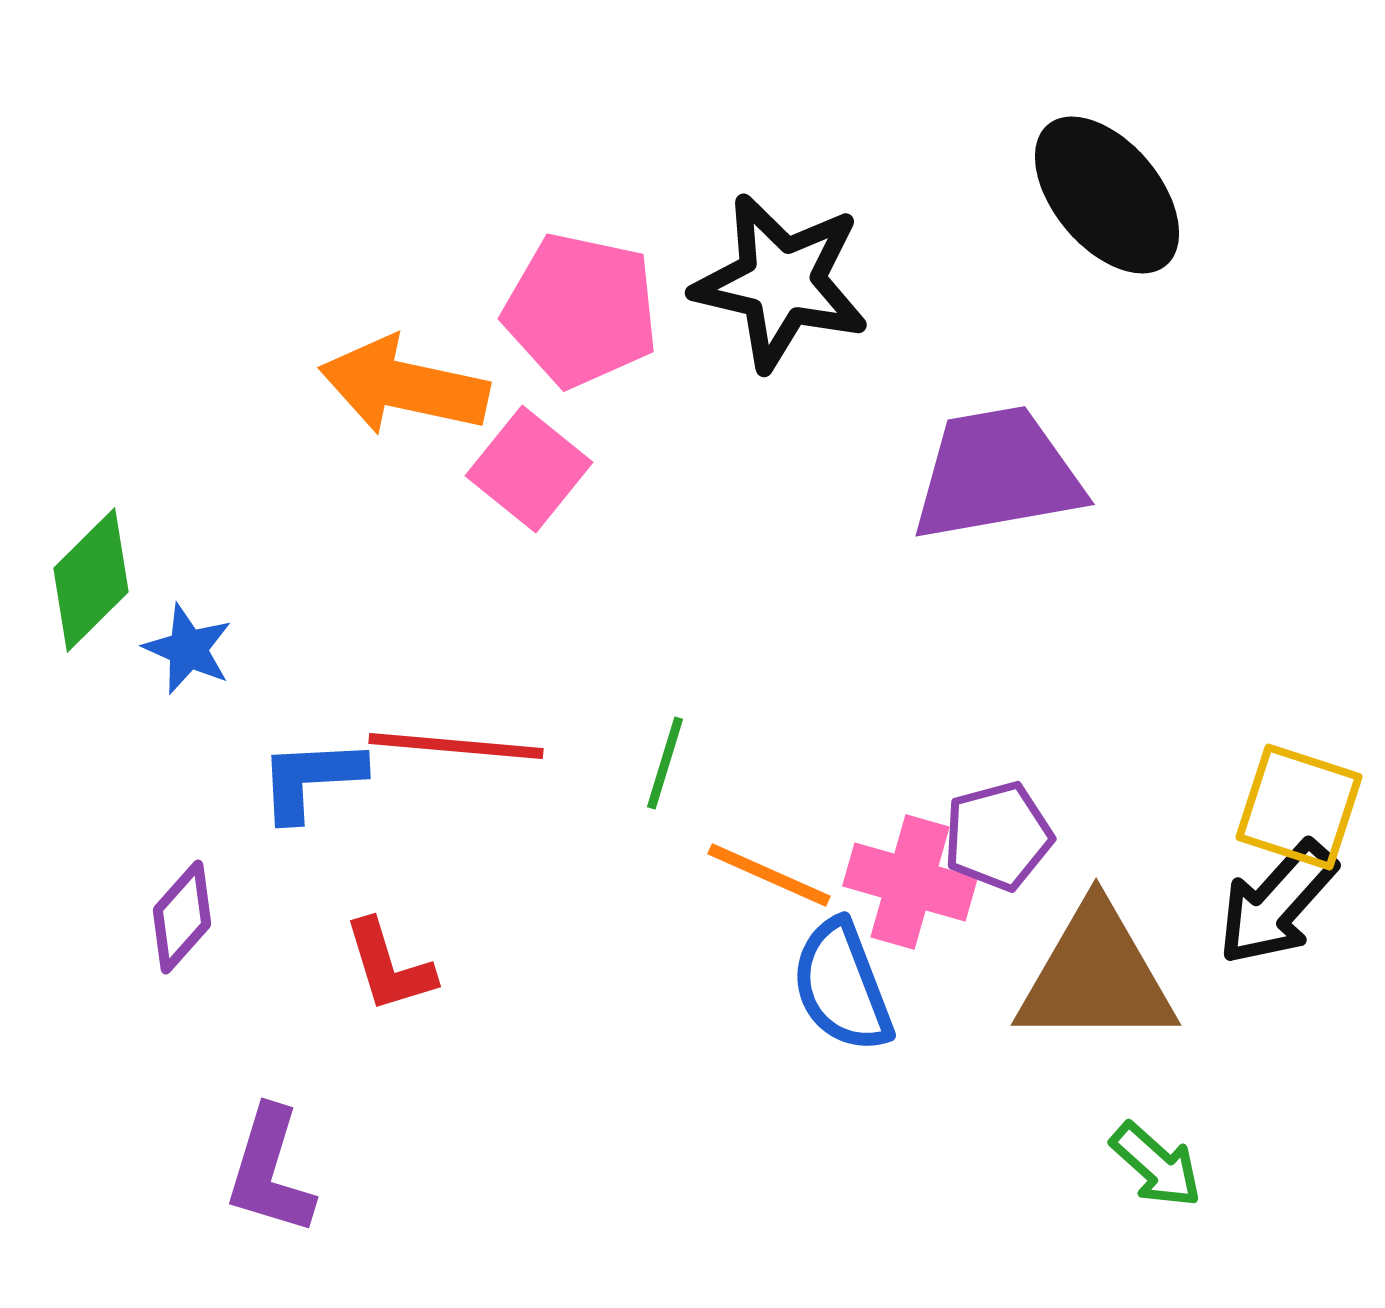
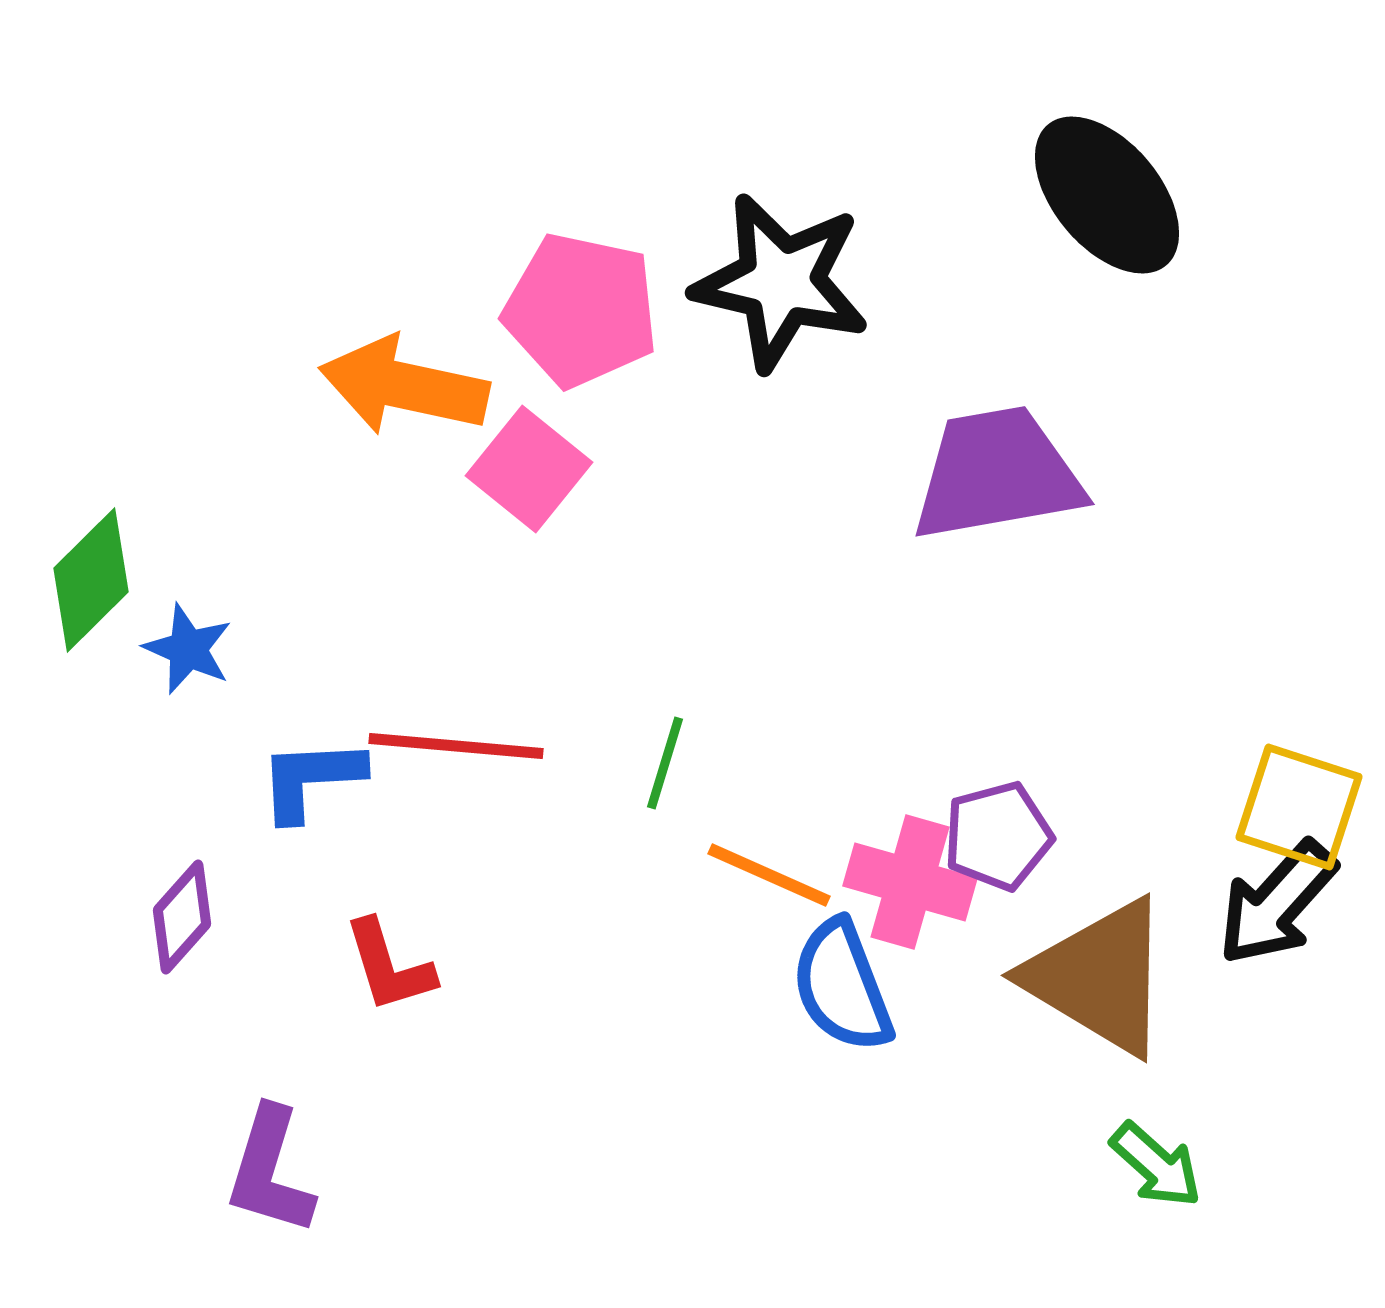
brown triangle: moved 3 px right, 1 px down; rotated 31 degrees clockwise
